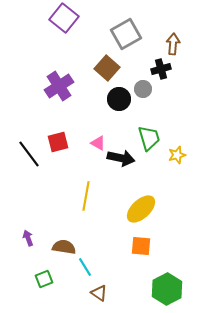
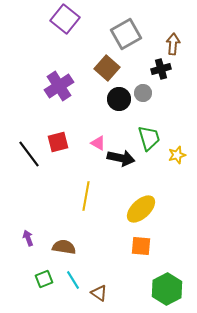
purple square: moved 1 px right, 1 px down
gray circle: moved 4 px down
cyan line: moved 12 px left, 13 px down
